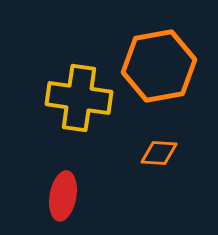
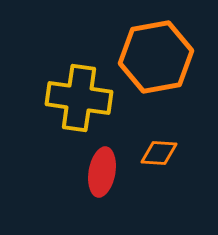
orange hexagon: moved 3 px left, 9 px up
red ellipse: moved 39 px right, 24 px up
